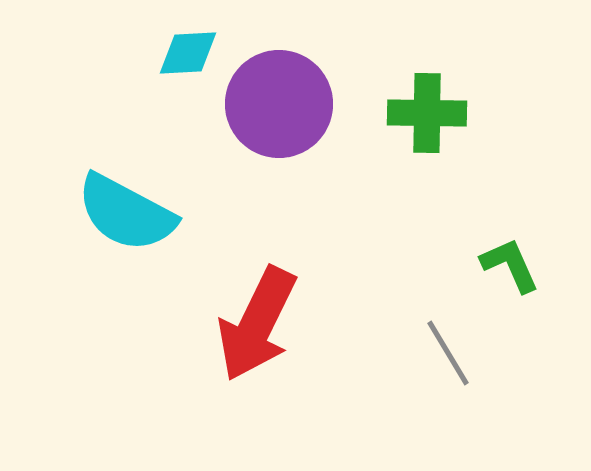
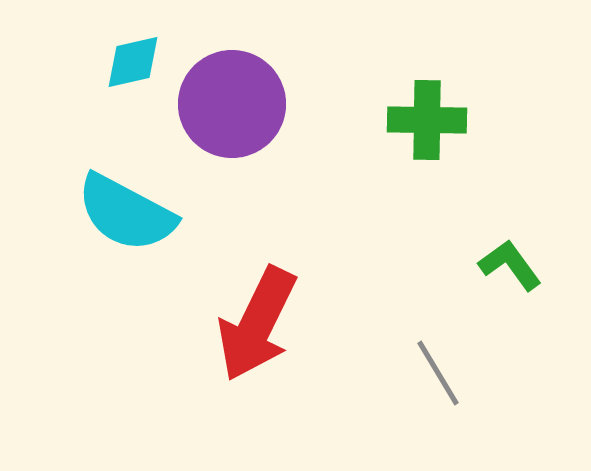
cyan diamond: moved 55 px left, 9 px down; rotated 10 degrees counterclockwise
purple circle: moved 47 px left
green cross: moved 7 px down
green L-shape: rotated 12 degrees counterclockwise
gray line: moved 10 px left, 20 px down
